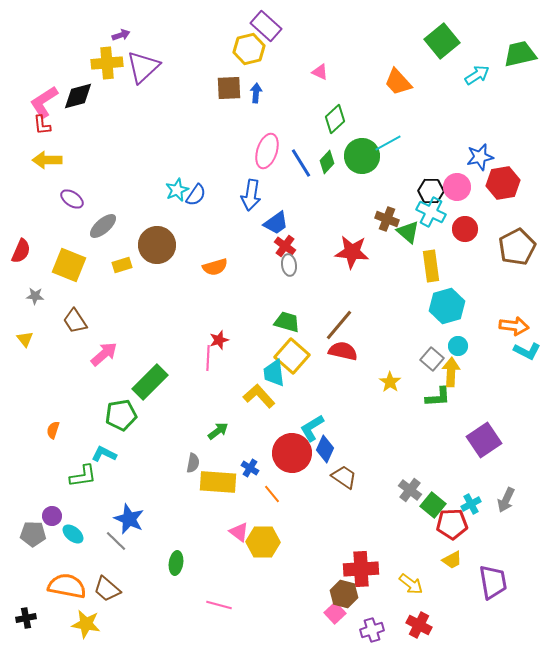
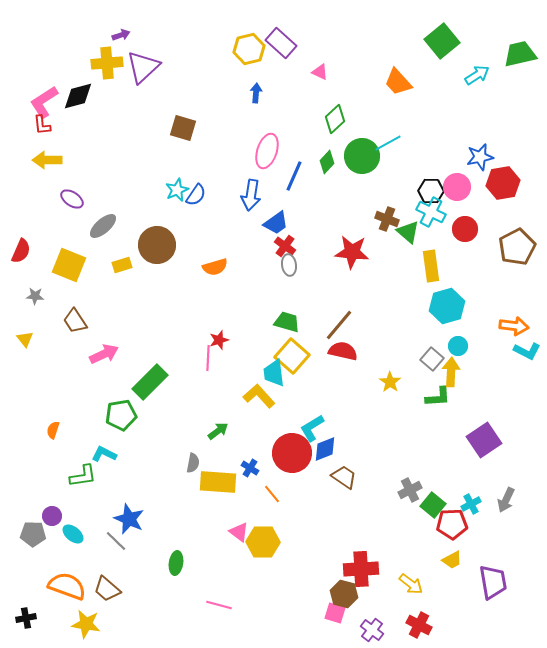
purple rectangle at (266, 26): moved 15 px right, 17 px down
brown square at (229, 88): moved 46 px left, 40 px down; rotated 20 degrees clockwise
blue line at (301, 163): moved 7 px left, 13 px down; rotated 56 degrees clockwise
pink arrow at (104, 354): rotated 16 degrees clockwise
blue diamond at (325, 449): rotated 44 degrees clockwise
gray cross at (410, 490): rotated 25 degrees clockwise
orange semicircle at (67, 586): rotated 9 degrees clockwise
pink square at (335, 613): rotated 30 degrees counterclockwise
purple cross at (372, 630): rotated 35 degrees counterclockwise
